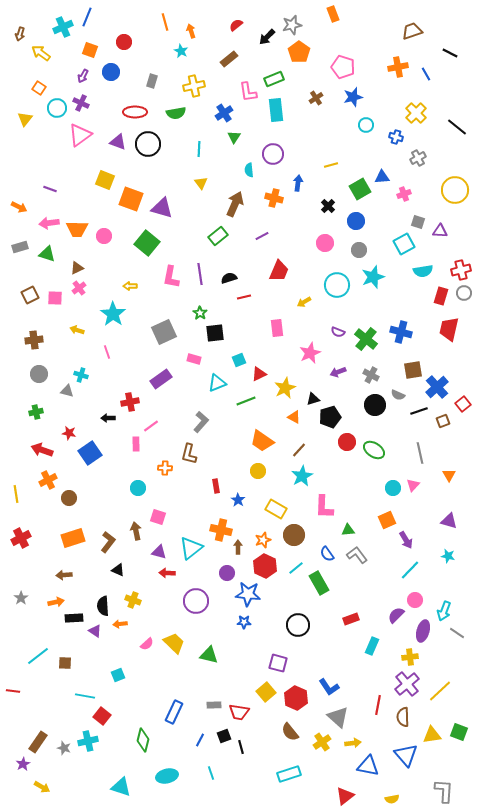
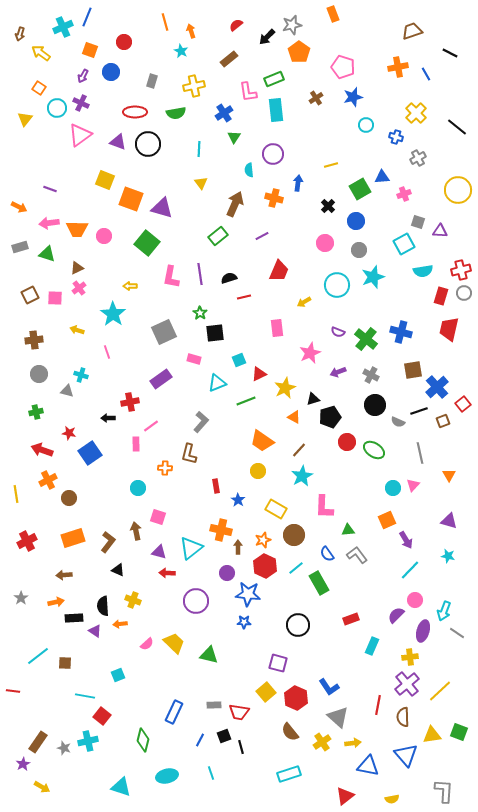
yellow circle at (455, 190): moved 3 px right
gray semicircle at (398, 395): moved 27 px down
red cross at (21, 538): moved 6 px right, 3 px down
